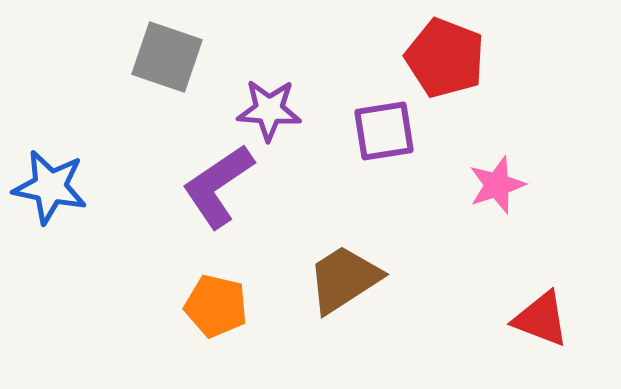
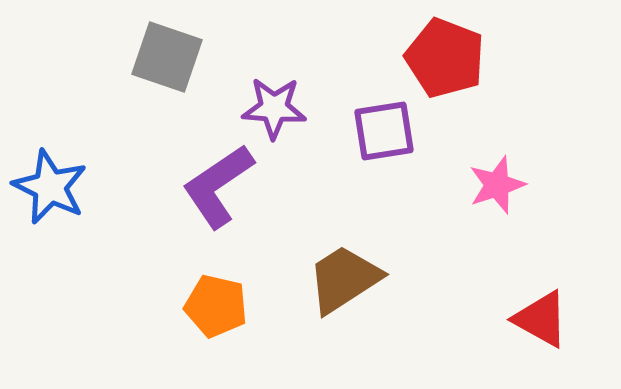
purple star: moved 5 px right, 2 px up
blue star: rotated 14 degrees clockwise
red triangle: rotated 8 degrees clockwise
